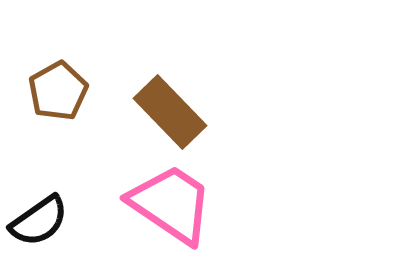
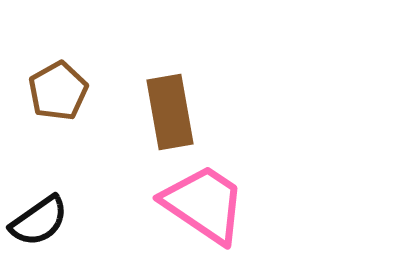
brown rectangle: rotated 34 degrees clockwise
pink trapezoid: moved 33 px right
